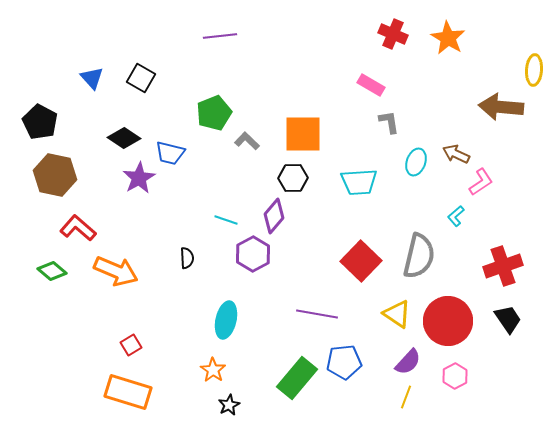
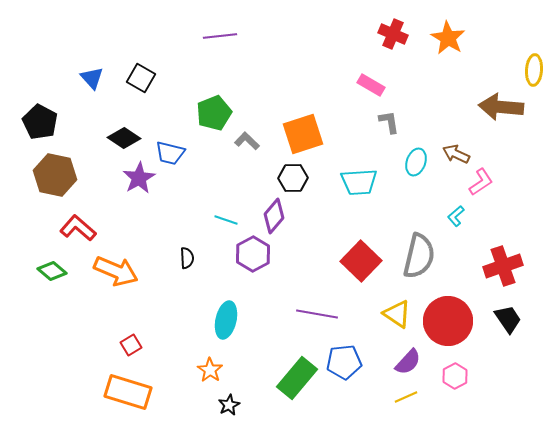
orange square at (303, 134): rotated 18 degrees counterclockwise
orange star at (213, 370): moved 3 px left
yellow line at (406, 397): rotated 45 degrees clockwise
